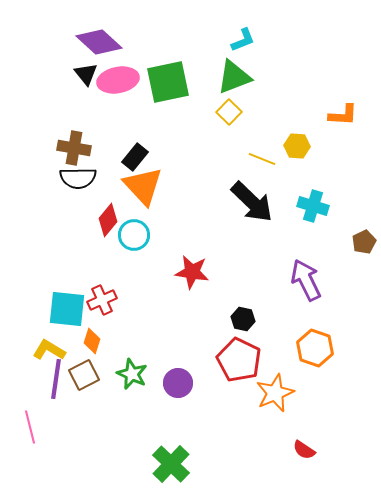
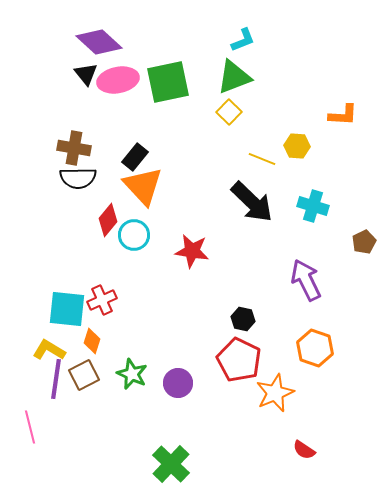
red star: moved 21 px up
